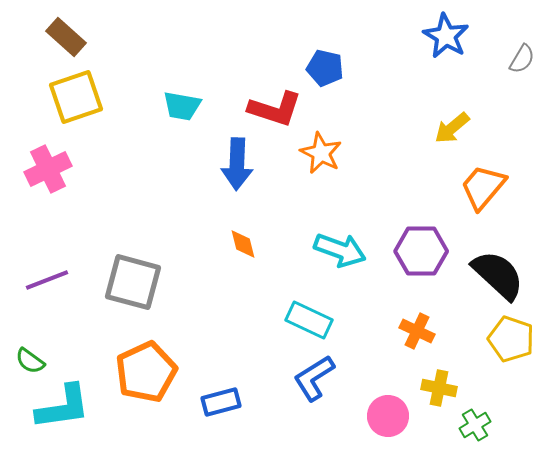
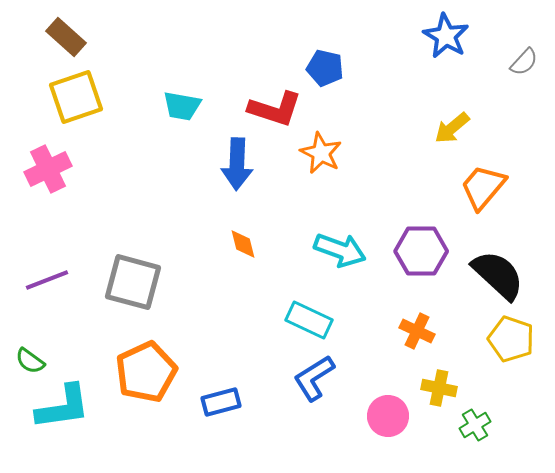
gray semicircle: moved 2 px right, 3 px down; rotated 12 degrees clockwise
